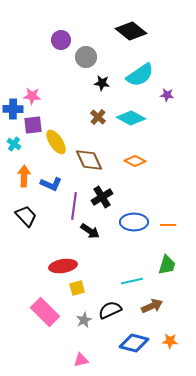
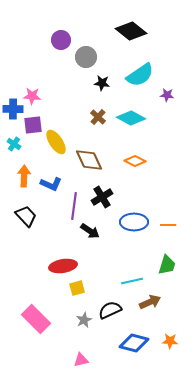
brown arrow: moved 2 px left, 4 px up
pink rectangle: moved 9 px left, 7 px down
